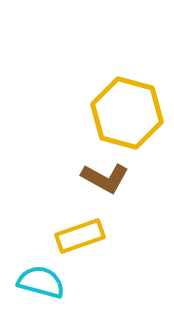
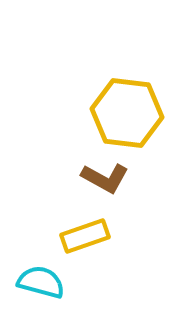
yellow hexagon: rotated 8 degrees counterclockwise
yellow rectangle: moved 5 px right
